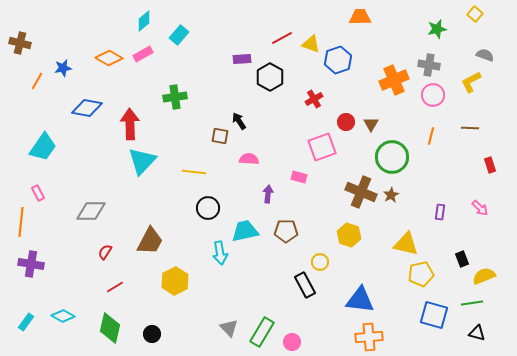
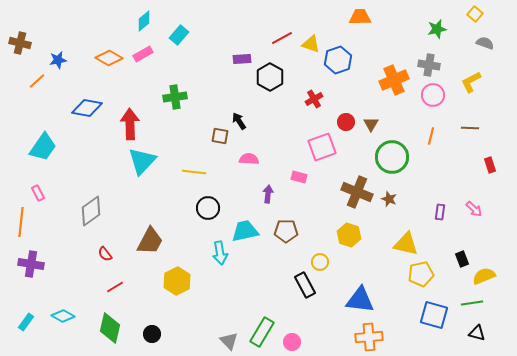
gray semicircle at (485, 55): moved 12 px up
blue star at (63, 68): moved 5 px left, 8 px up
orange line at (37, 81): rotated 18 degrees clockwise
brown cross at (361, 192): moved 4 px left
brown star at (391, 195): moved 2 px left, 4 px down; rotated 21 degrees counterclockwise
pink arrow at (480, 208): moved 6 px left, 1 px down
gray diamond at (91, 211): rotated 36 degrees counterclockwise
red semicircle at (105, 252): moved 2 px down; rotated 70 degrees counterclockwise
yellow hexagon at (175, 281): moved 2 px right
gray triangle at (229, 328): moved 13 px down
